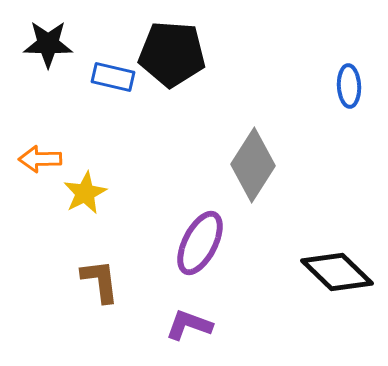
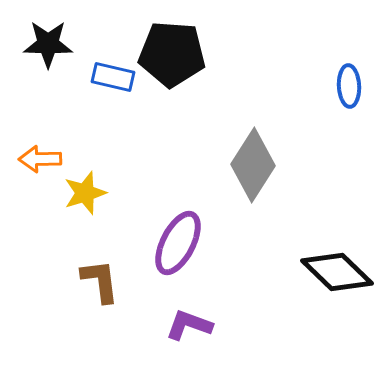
yellow star: rotated 9 degrees clockwise
purple ellipse: moved 22 px left
